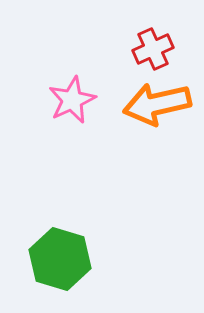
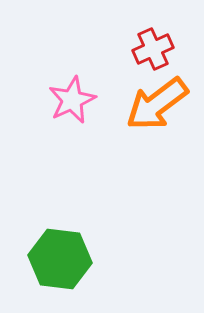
orange arrow: rotated 24 degrees counterclockwise
green hexagon: rotated 10 degrees counterclockwise
